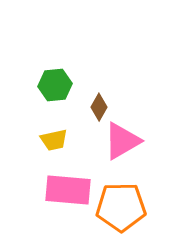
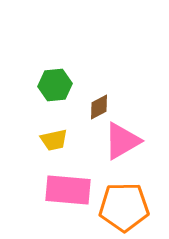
brown diamond: rotated 32 degrees clockwise
orange pentagon: moved 3 px right
